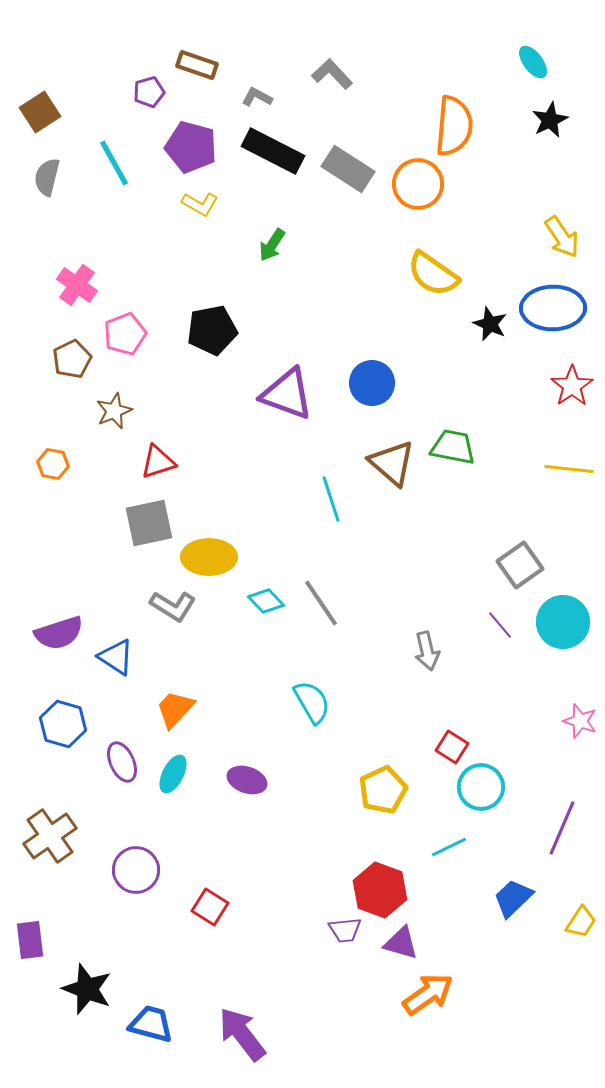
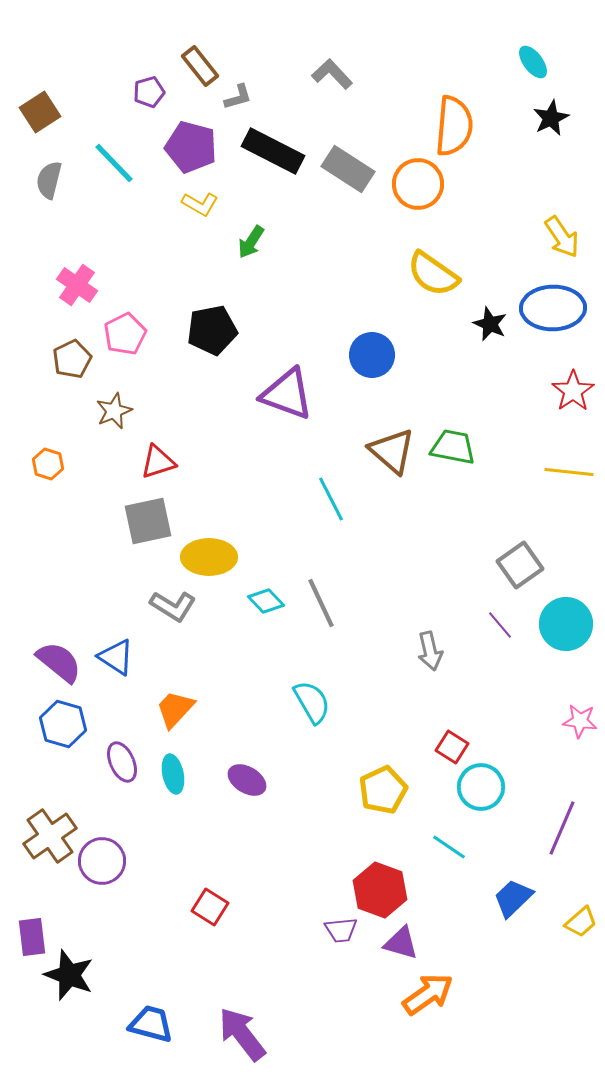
brown rectangle at (197, 65): moved 3 px right, 1 px down; rotated 33 degrees clockwise
gray L-shape at (257, 97): moved 19 px left; rotated 136 degrees clockwise
black star at (550, 120): moved 1 px right, 2 px up
cyan line at (114, 163): rotated 15 degrees counterclockwise
gray semicircle at (47, 177): moved 2 px right, 3 px down
green arrow at (272, 245): moved 21 px left, 3 px up
pink pentagon at (125, 334): rotated 6 degrees counterclockwise
blue circle at (372, 383): moved 28 px up
red star at (572, 386): moved 1 px right, 5 px down
brown triangle at (392, 463): moved 12 px up
orange hexagon at (53, 464): moved 5 px left; rotated 8 degrees clockwise
yellow line at (569, 469): moved 3 px down
cyan line at (331, 499): rotated 9 degrees counterclockwise
gray square at (149, 523): moved 1 px left, 2 px up
gray line at (321, 603): rotated 9 degrees clockwise
cyan circle at (563, 622): moved 3 px right, 2 px down
purple semicircle at (59, 633): moved 29 px down; rotated 123 degrees counterclockwise
gray arrow at (427, 651): moved 3 px right
pink star at (580, 721): rotated 12 degrees counterclockwise
cyan ellipse at (173, 774): rotated 39 degrees counterclockwise
purple ellipse at (247, 780): rotated 12 degrees clockwise
cyan line at (449, 847): rotated 60 degrees clockwise
purple circle at (136, 870): moved 34 px left, 9 px up
yellow trapezoid at (581, 922): rotated 16 degrees clockwise
purple trapezoid at (345, 930): moved 4 px left
purple rectangle at (30, 940): moved 2 px right, 3 px up
black star at (87, 989): moved 18 px left, 14 px up
